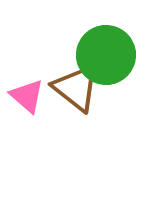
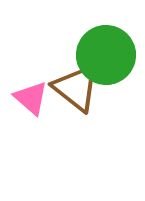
pink triangle: moved 4 px right, 2 px down
